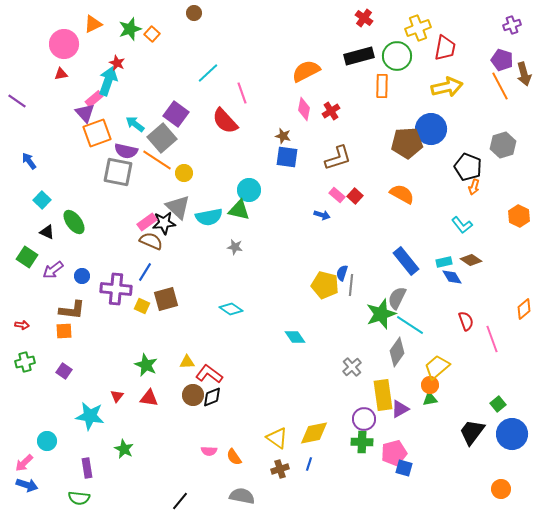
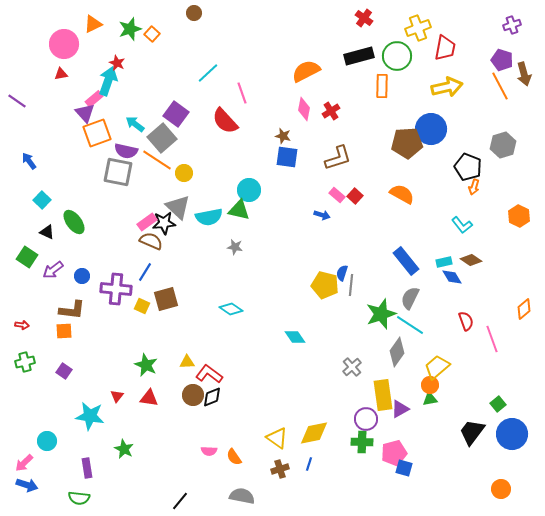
gray semicircle at (397, 298): moved 13 px right
purple circle at (364, 419): moved 2 px right
